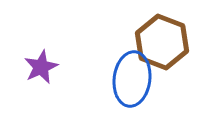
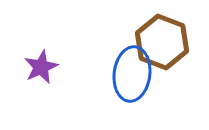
blue ellipse: moved 5 px up
